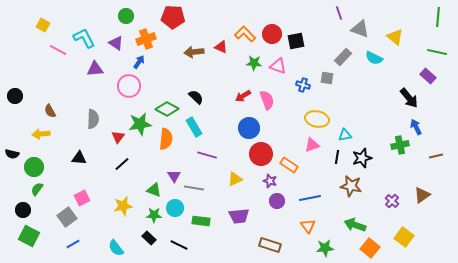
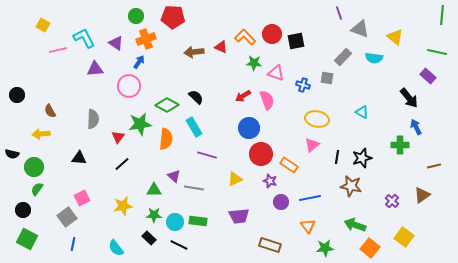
green circle at (126, 16): moved 10 px right
green line at (438, 17): moved 4 px right, 2 px up
orange L-shape at (245, 34): moved 3 px down
pink line at (58, 50): rotated 42 degrees counterclockwise
cyan semicircle at (374, 58): rotated 18 degrees counterclockwise
pink triangle at (278, 66): moved 2 px left, 7 px down
black circle at (15, 96): moved 2 px right, 1 px up
green diamond at (167, 109): moved 4 px up
cyan triangle at (345, 135): moved 17 px right, 23 px up; rotated 40 degrees clockwise
pink triangle at (312, 145): rotated 21 degrees counterclockwise
green cross at (400, 145): rotated 12 degrees clockwise
brown line at (436, 156): moved 2 px left, 10 px down
purple triangle at (174, 176): rotated 16 degrees counterclockwise
green triangle at (154, 190): rotated 21 degrees counterclockwise
purple circle at (277, 201): moved 4 px right, 1 px down
cyan circle at (175, 208): moved 14 px down
green rectangle at (201, 221): moved 3 px left
green square at (29, 236): moved 2 px left, 3 px down
blue line at (73, 244): rotated 48 degrees counterclockwise
